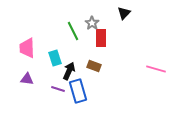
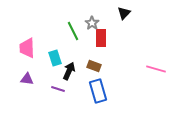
blue rectangle: moved 20 px right
